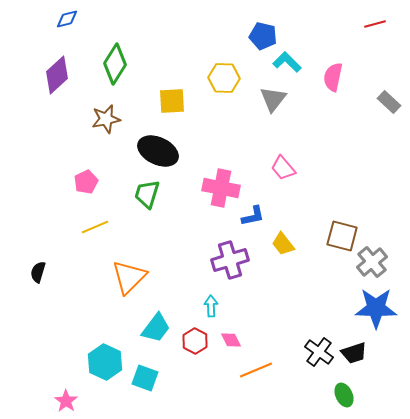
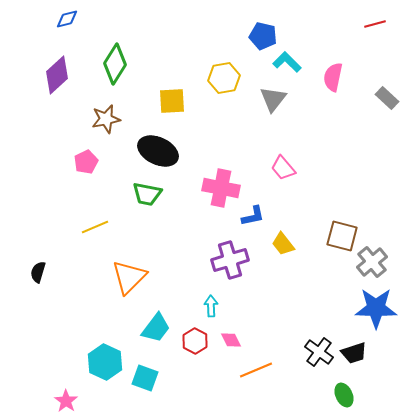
yellow hexagon: rotated 12 degrees counterclockwise
gray rectangle: moved 2 px left, 4 px up
pink pentagon: moved 20 px up
green trapezoid: rotated 96 degrees counterclockwise
